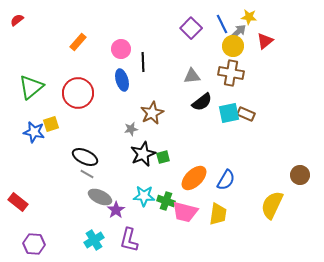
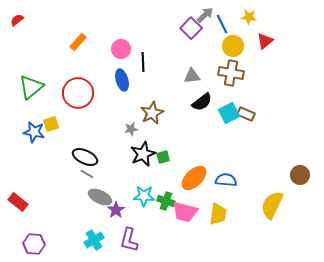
gray arrow: moved 33 px left, 17 px up
cyan square: rotated 15 degrees counterclockwise
blue semicircle: rotated 115 degrees counterclockwise
